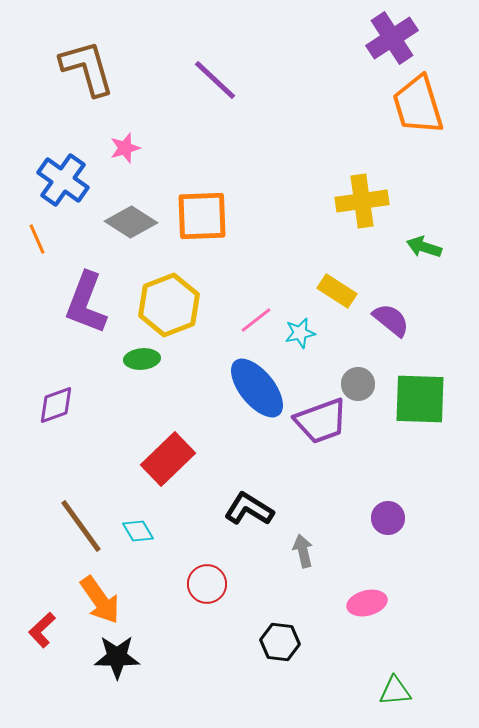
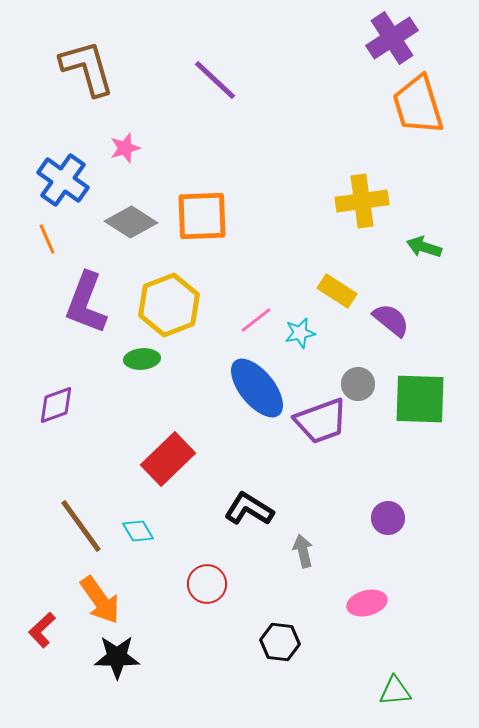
orange line: moved 10 px right
